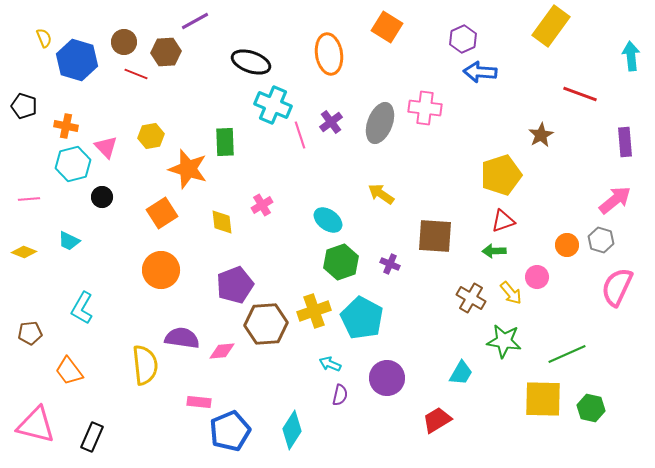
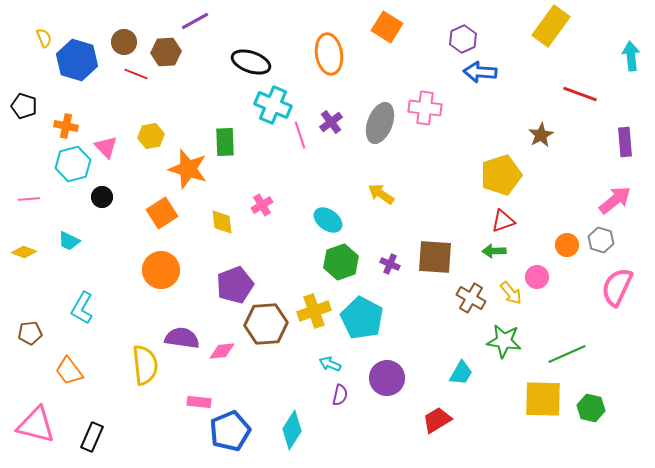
brown square at (435, 236): moved 21 px down
